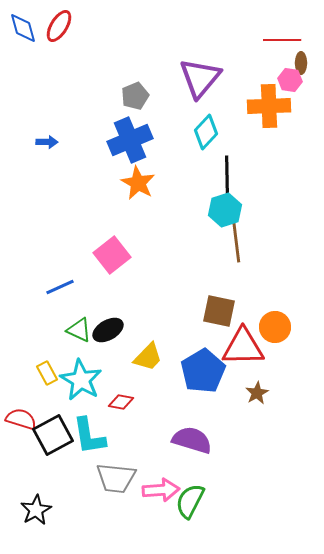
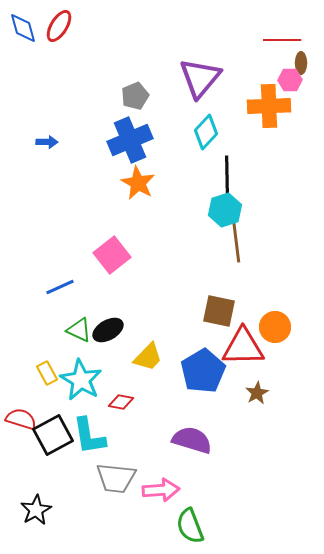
pink hexagon: rotated 10 degrees counterclockwise
green semicircle: moved 25 px down; rotated 48 degrees counterclockwise
